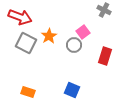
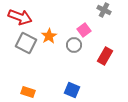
pink square: moved 1 px right, 2 px up
red rectangle: rotated 12 degrees clockwise
